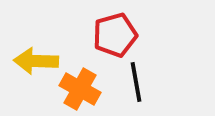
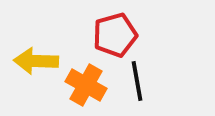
black line: moved 1 px right, 1 px up
orange cross: moved 6 px right, 4 px up
